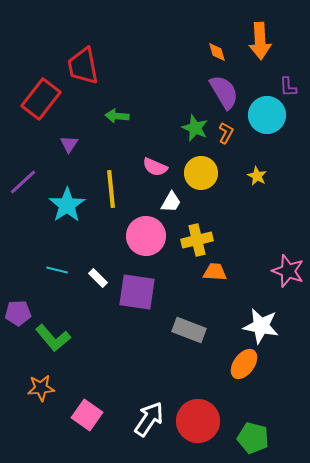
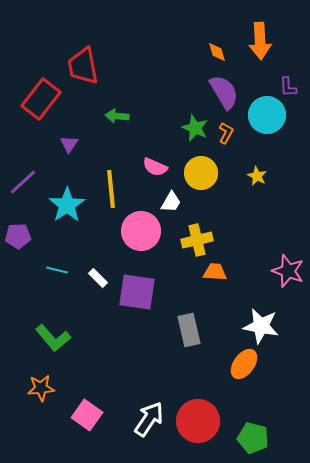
pink circle: moved 5 px left, 5 px up
purple pentagon: moved 77 px up
gray rectangle: rotated 56 degrees clockwise
